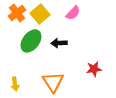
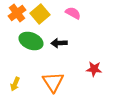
pink semicircle: rotated 105 degrees counterclockwise
green ellipse: rotated 75 degrees clockwise
red star: rotated 14 degrees clockwise
yellow arrow: rotated 32 degrees clockwise
